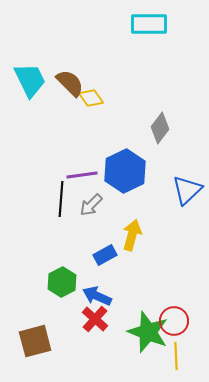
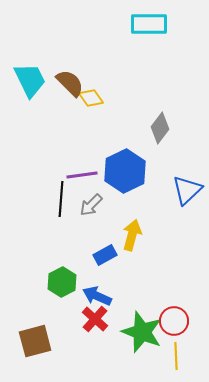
green star: moved 6 px left
